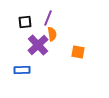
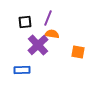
orange semicircle: rotated 72 degrees counterclockwise
